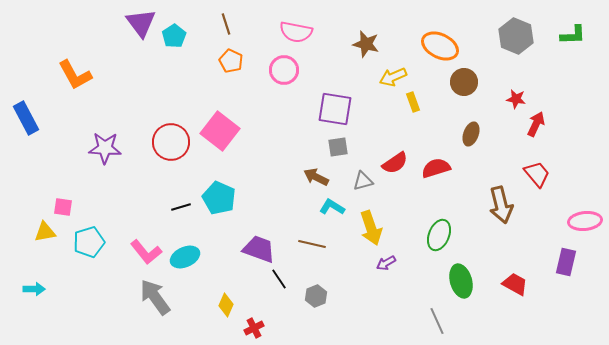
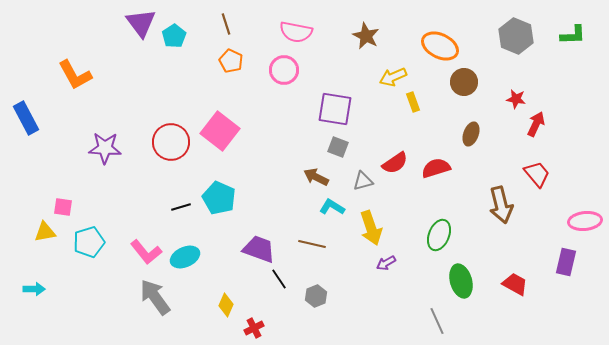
brown star at (366, 44): moved 8 px up; rotated 12 degrees clockwise
gray square at (338, 147): rotated 30 degrees clockwise
